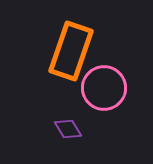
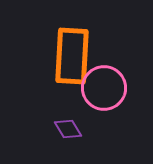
orange rectangle: moved 1 px right, 5 px down; rotated 16 degrees counterclockwise
